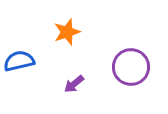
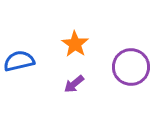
orange star: moved 8 px right, 12 px down; rotated 20 degrees counterclockwise
